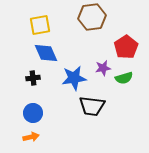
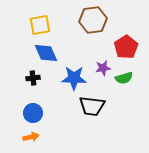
brown hexagon: moved 1 px right, 3 px down
blue star: rotated 10 degrees clockwise
